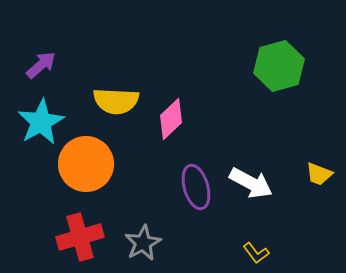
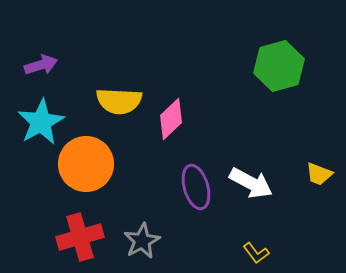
purple arrow: rotated 24 degrees clockwise
yellow semicircle: moved 3 px right
gray star: moved 1 px left, 2 px up
